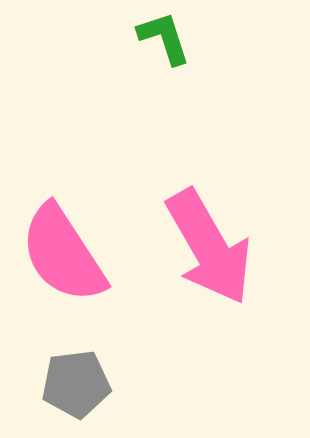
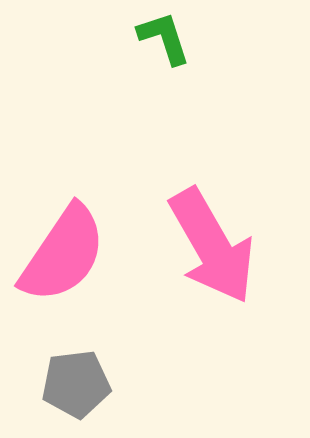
pink arrow: moved 3 px right, 1 px up
pink semicircle: rotated 113 degrees counterclockwise
